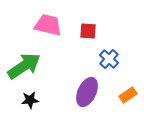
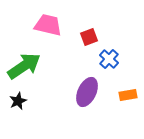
red square: moved 1 px right, 6 px down; rotated 24 degrees counterclockwise
orange rectangle: rotated 24 degrees clockwise
black star: moved 12 px left, 1 px down; rotated 18 degrees counterclockwise
